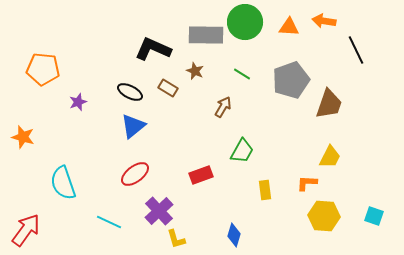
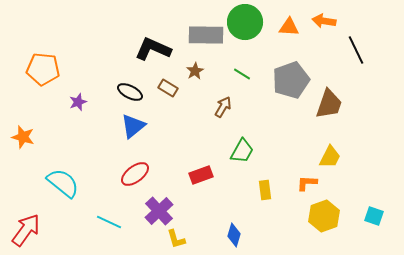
brown star: rotated 18 degrees clockwise
cyan semicircle: rotated 148 degrees clockwise
yellow hexagon: rotated 24 degrees counterclockwise
